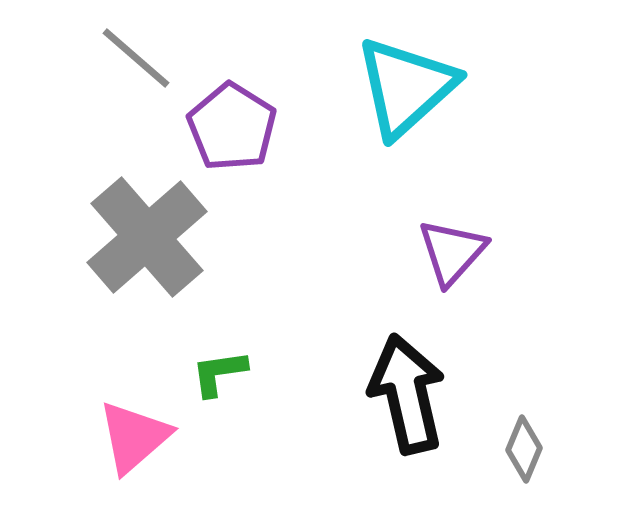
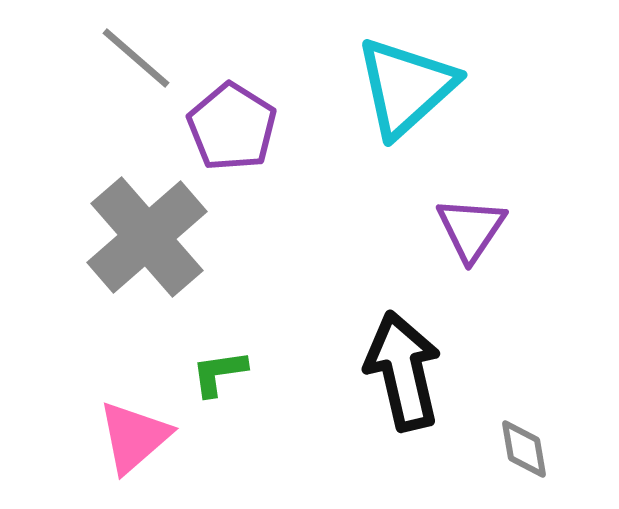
purple triangle: moved 19 px right, 23 px up; rotated 8 degrees counterclockwise
black arrow: moved 4 px left, 23 px up
gray diamond: rotated 32 degrees counterclockwise
